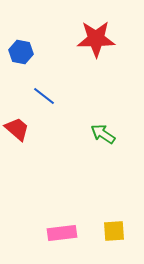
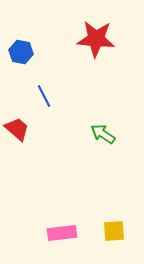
red star: rotated 6 degrees clockwise
blue line: rotated 25 degrees clockwise
